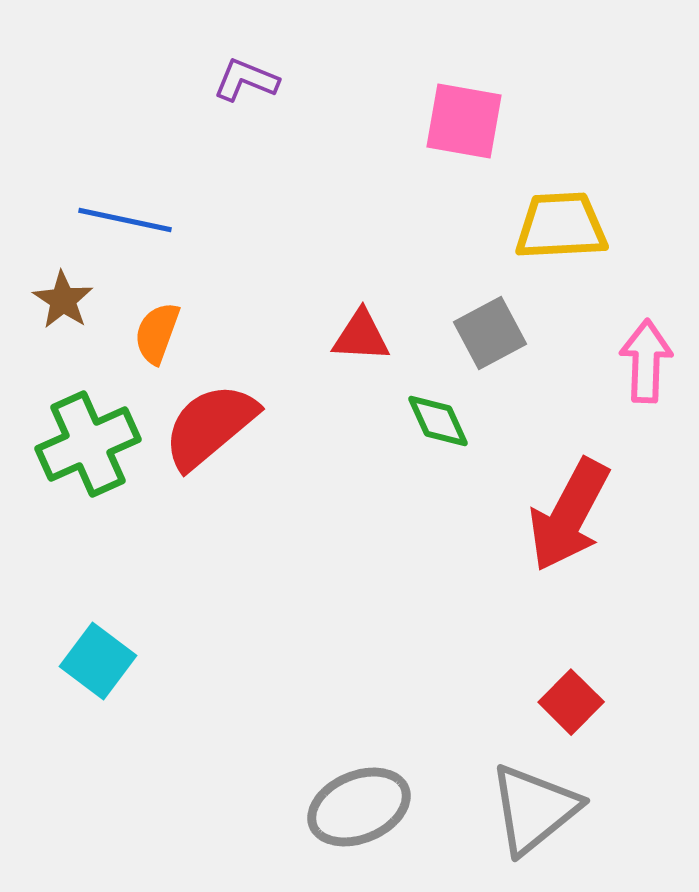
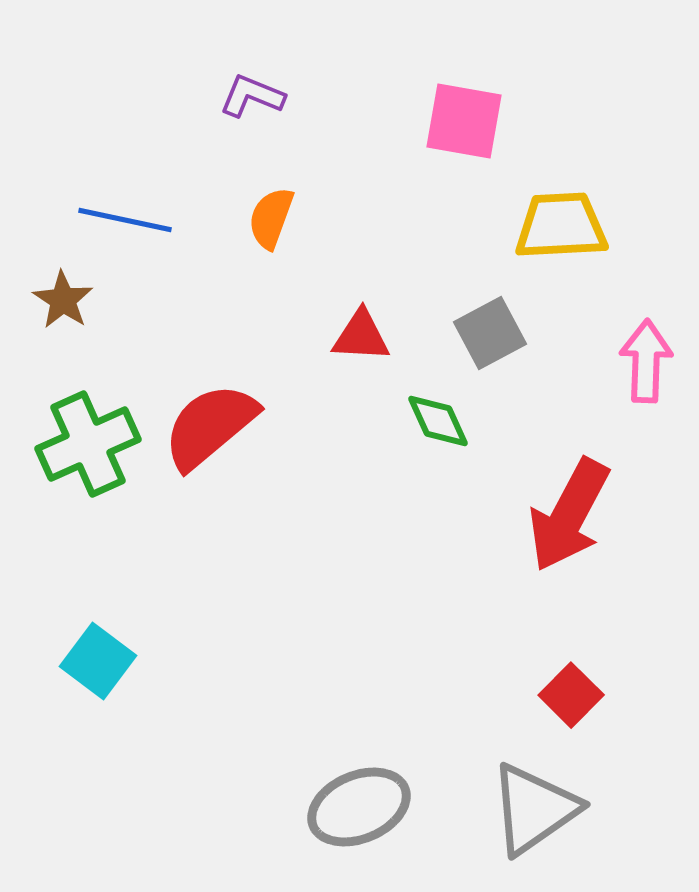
purple L-shape: moved 6 px right, 16 px down
orange semicircle: moved 114 px right, 115 px up
red square: moved 7 px up
gray triangle: rotated 4 degrees clockwise
